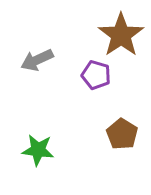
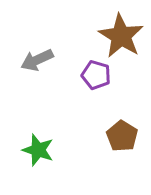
brown star: moved 1 px down; rotated 6 degrees counterclockwise
brown pentagon: moved 2 px down
green star: rotated 12 degrees clockwise
